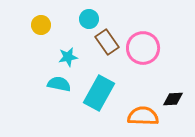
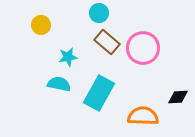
cyan circle: moved 10 px right, 6 px up
brown rectangle: rotated 15 degrees counterclockwise
black diamond: moved 5 px right, 2 px up
